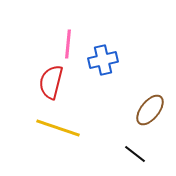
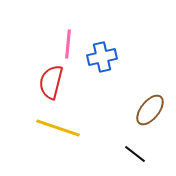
blue cross: moved 1 px left, 3 px up
